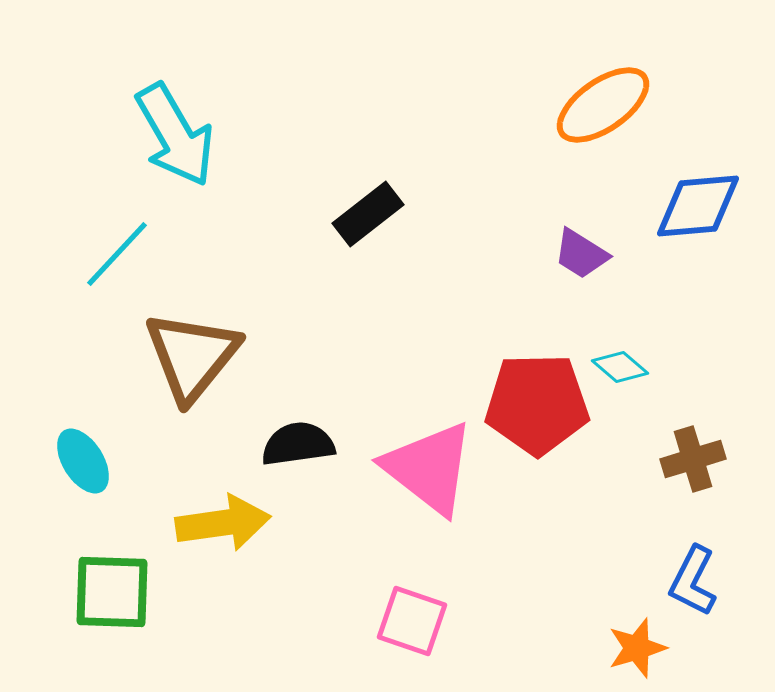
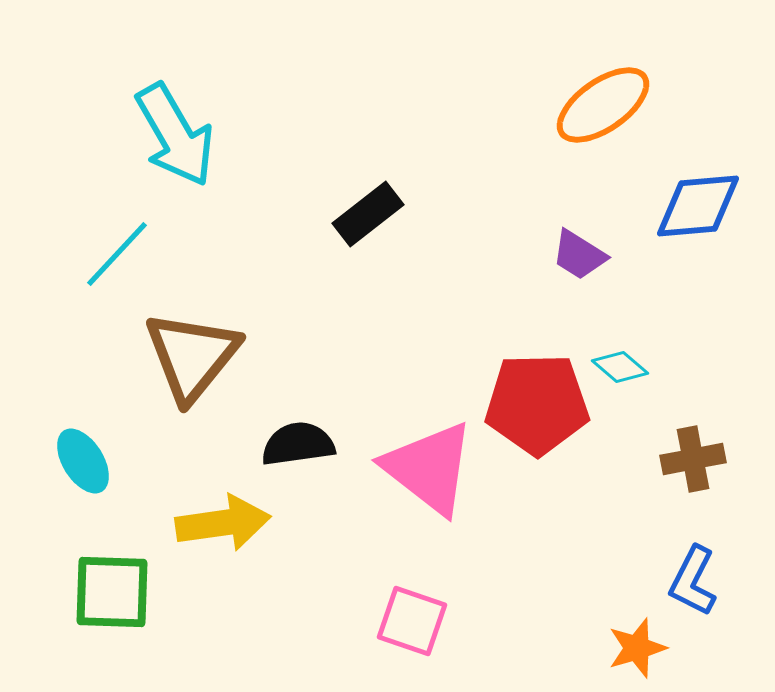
purple trapezoid: moved 2 px left, 1 px down
brown cross: rotated 6 degrees clockwise
